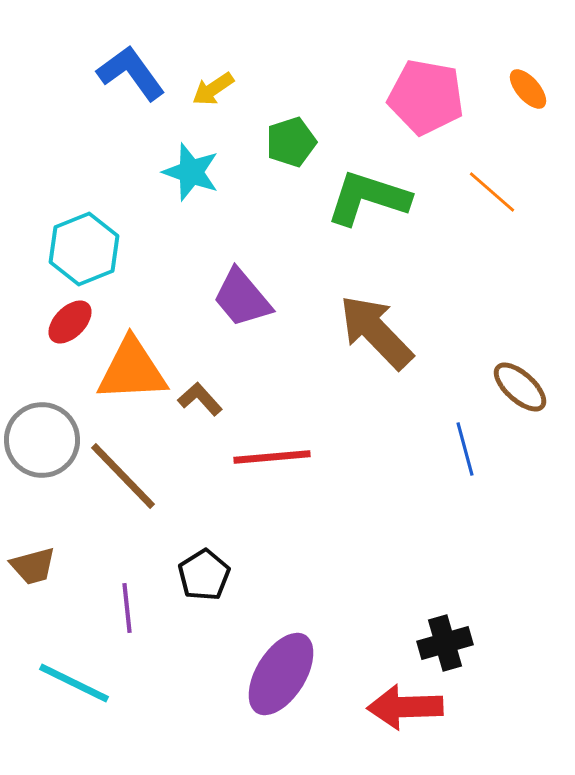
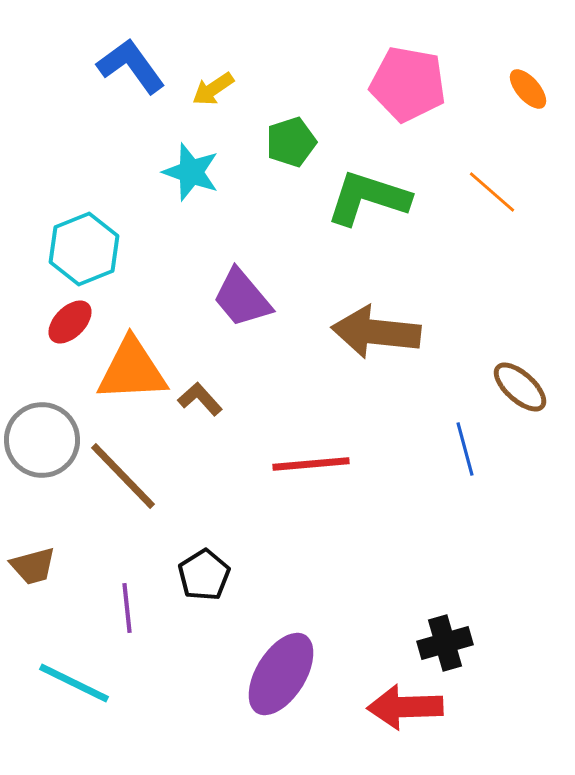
blue L-shape: moved 7 px up
pink pentagon: moved 18 px left, 13 px up
brown arrow: rotated 40 degrees counterclockwise
red line: moved 39 px right, 7 px down
